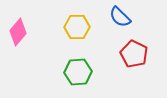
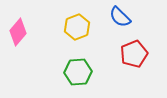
yellow hexagon: rotated 20 degrees counterclockwise
red pentagon: rotated 24 degrees clockwise
